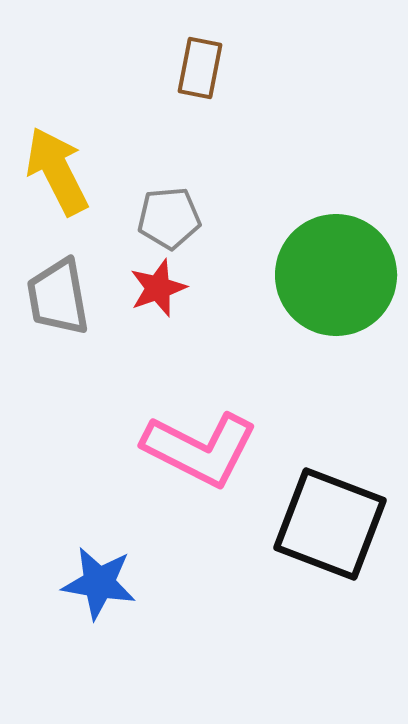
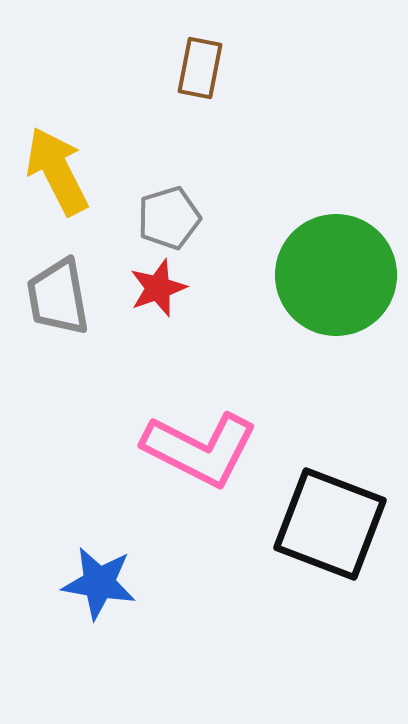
gray pentagon: rotated 12 degrees counterclockwise
